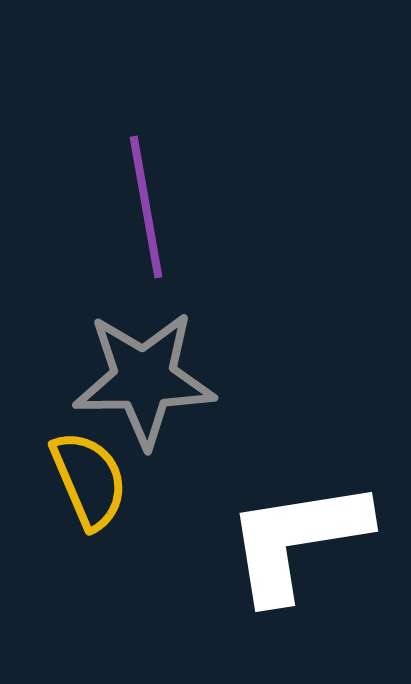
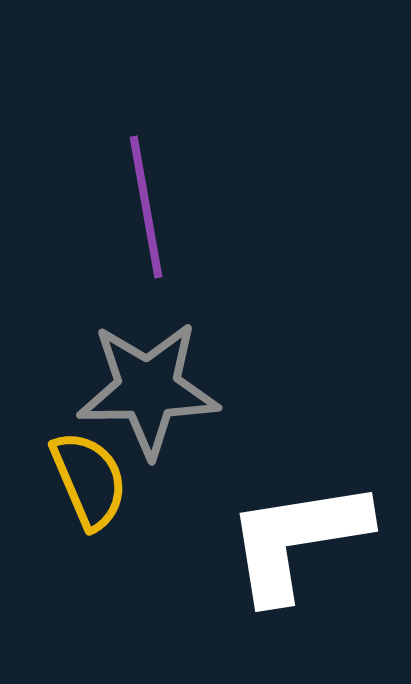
gray star: moved 4 px right, 10 px down
